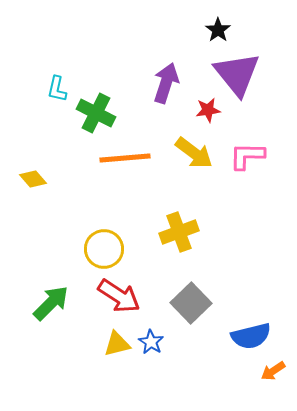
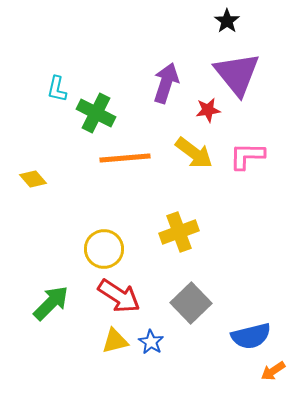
black star: moved 9 px right, 9 px up
yellow triangle: moved 2 px left, 3 px up
